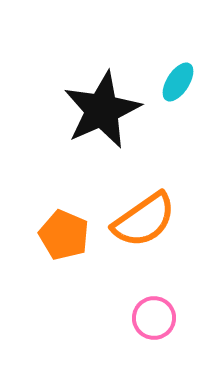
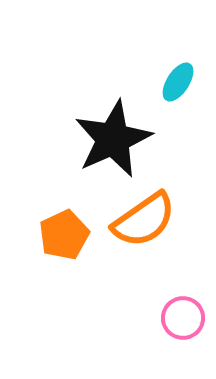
black star: moved 11 px right, 29 px down
orange pentagon: rotated 24 degrees clockwise
pink circle: moved 29 px right
